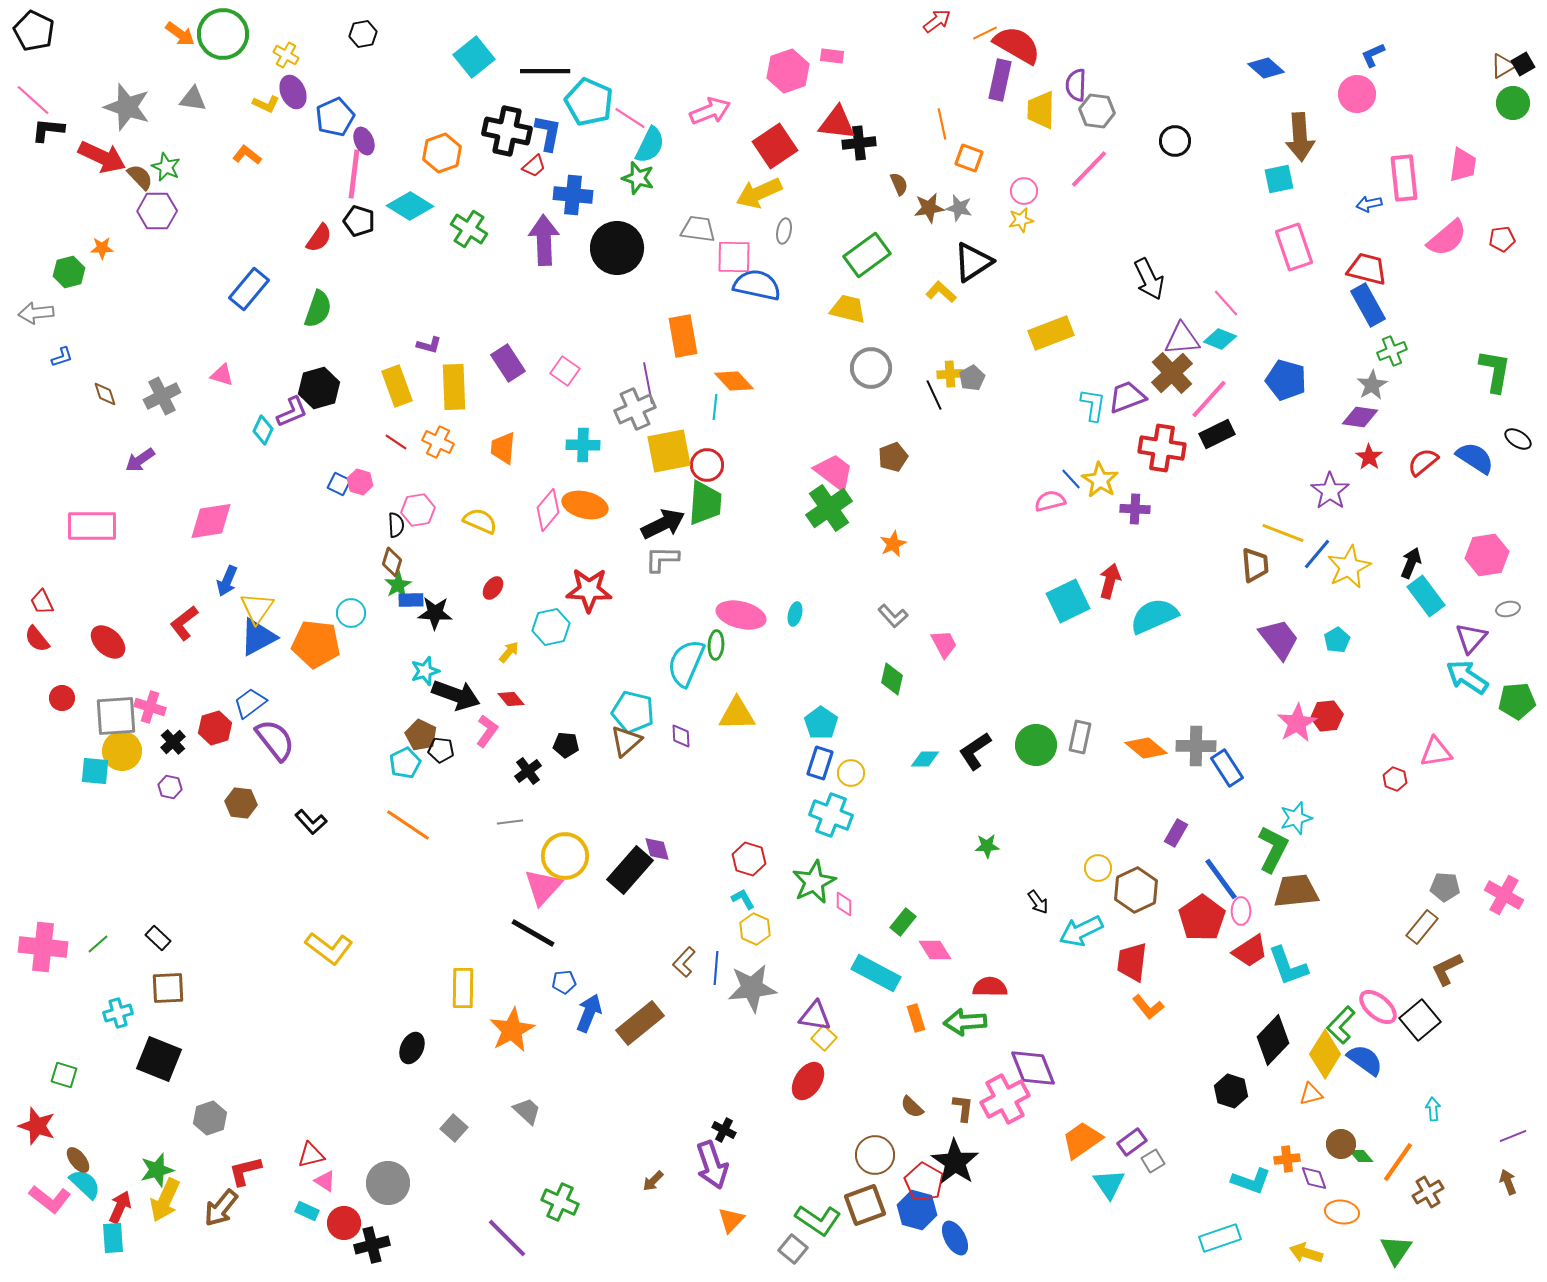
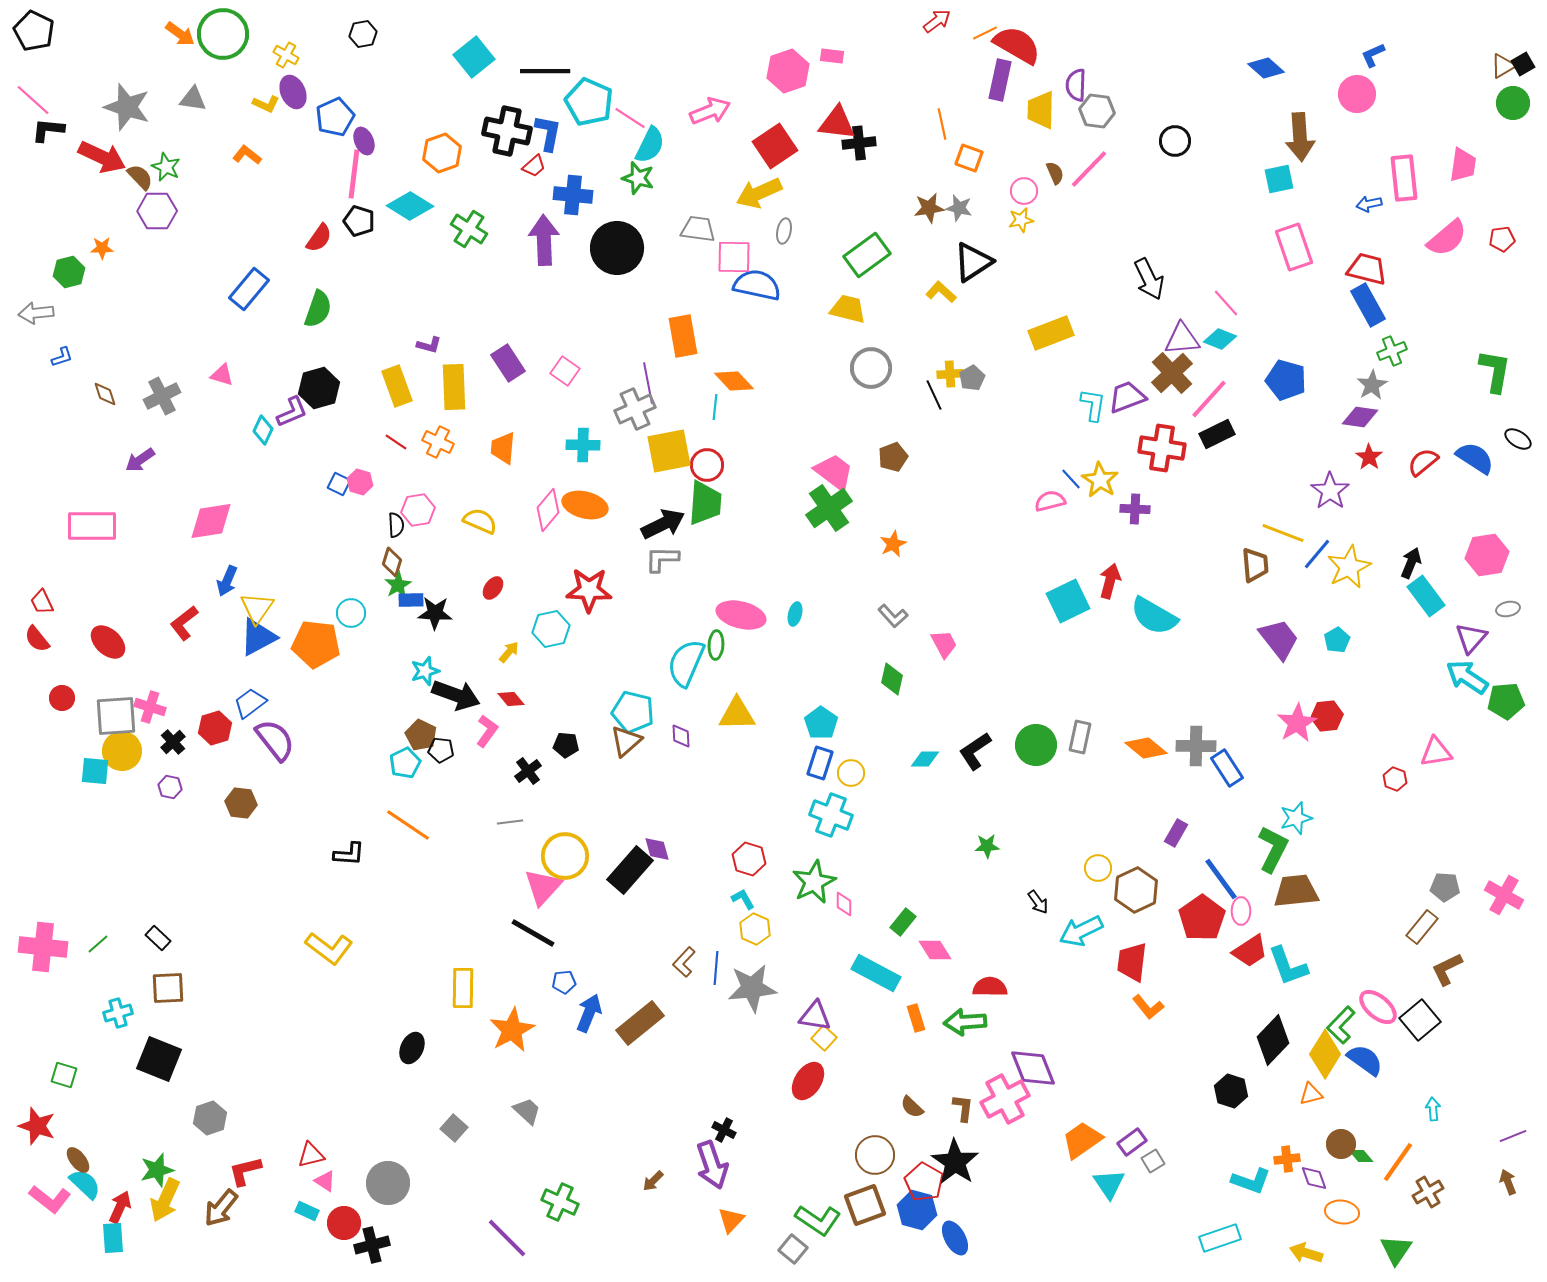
brown semicircle at (899, 184): moved 156 px right, 11 px up
cyan semicircle at (1154, 616): rotated 126 degrees counterclockwise
cyan hexagon at (551, 627): moved 2 px down
green pentagon at (1517, 701): moved 11 px left
black L-shape at (311, 822): moved 38 px right, 32 px down; rotated 44 degrees counterclockwise
